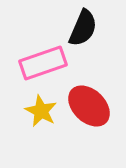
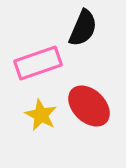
pink rectangle: moved 5 px left
yellow star: moved 4 px down
